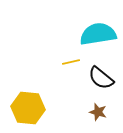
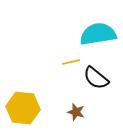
black semicircle: moved 5 px left
yellow hexagon: moved 5 px left
brown star: moved 22 px left
